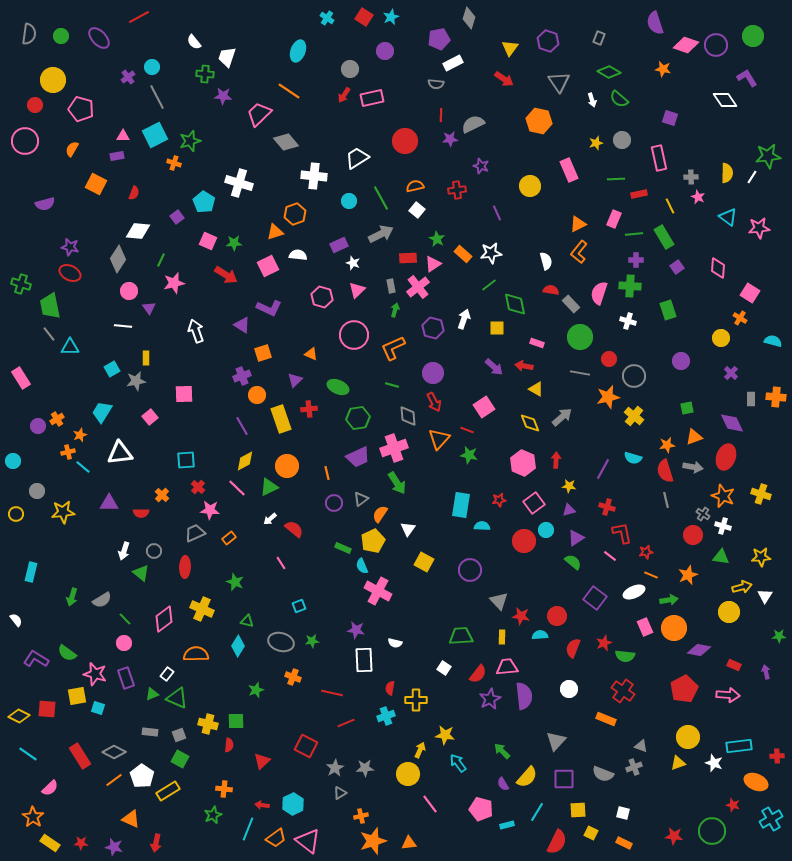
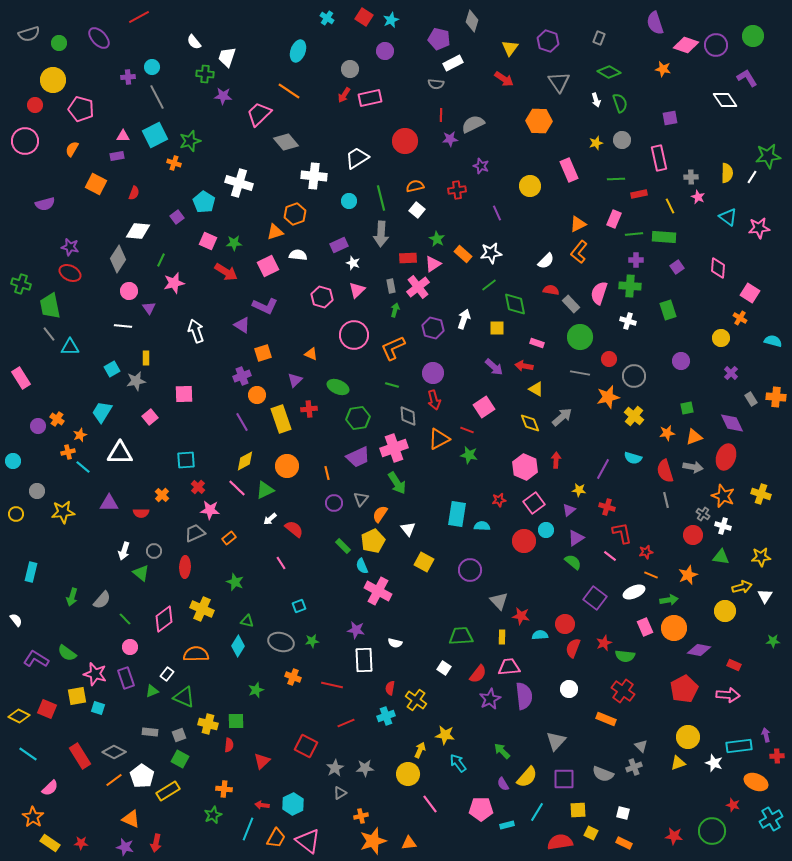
cyan star at (391, 17): moved 3 px down
gray diamond at (469, 18): moved 3 px right, 3 px down
gray semicircle at (29, 34): rotated 65 degrees clockwise
green circle at (61, 36): moved 2 px left, 7 px down
purple pentagon at (439, 39): rotated 25 degrees clockwise
purple cross at (128, 77): rotated 32 degrees clockwise
pink rectangle at (372, 98): moved 2 px left
green semicircle at (619, 99): moved 1 px right, 4 px down; rotated 150 degrees counterclockwise
white arrow at (592, 100): moved 4 px right
purple square at (670, 118): rotated 28 degrees counterclockwise
orange hexagon at (539, 121): rotated 10 degrees counterclockwise
green line at (381, 198): rotated 15 degrees clockwise
gray arrow at (381, 234): rotated 120 degrees clockwise
green rectangle at (664, 237): rotated 55 degrees counterclockwise
white semicircle at (546, 261): rotated 60 degrees clockwise
red arrow at (226, 275): moved 3 px up
purple L-shape at (269, 308): moved 4 px left, 2 px up
gray rectangle at (751, 399): rotated 32 degrees counterclockwise
red arrow at (434, 402): moved 2 px up; rotated 12 degrees clockwise
orange cross at (57, 419): rotated 24 degrees counterclockwise
purple line at (242, 426): moved 4 px up
orange triangle at (439, 439): rotated 20 degrees clockwise
orange star at (667, 445): moved 12 px up
white triangle at (120, 453): rotated 8 degrees clockwise
pink hexagon at (523, 463): moved 2 px right, 4 px down
yellow star at (569, 486): moved 10 px right, 4 px down
green triangle at (269, 487): moved 4 px left, 3 px down
gray triangle at (361, 499): rotated 14 degrees counterclockwise
cyan rectangle at (461, 505): moved 4 px left, 9 px down
purple triangle at (569, 510): rotated 24 degrees counterclockwise
white triangle at (408, 529): rotated 14 degrees counterclockwise
green rectangle at (343, 548): moved 2 px up; rotated 21 degrees clockwise
gray semicircle at (102, 600): rotated 18 degrees counterclockwise
yellow circle at (729, 612): moved 4 px left, 1 px up
red circle at (557, 616): moved 8 px right, 8 px down
green star at (779, 636): moved 6 px left, 5 px down
pink circle at (124, 643): moved 6 px right, 4 px down
pink trapezoid at (507, 667): moved 2 px right
purple arrow at (766, 672): moved 63 px down
red line at (332, 693): moved 8 px up
green triangle at (152, 694): moved 3 px up
green triangle at (177, 698): moved 7 px right, 1 px up
yellow cross at (416, 700): rotated 35 degrees clockwise
red square at (47, 709): rotated 18 degrees clockwise
gray triangle at (641, 746): rotated 24 degrees clockwise
pink pentagon at (481, 809): rotated 15 degrees counterclockwise
orange trapezoid at (276, 838): rotated 25 degrees counterclockwise
red semicircle at (557, 842): moved 3 px right; rotated 125 degrees counterclockwise
purple star at (114, 847): moved 11 px right
